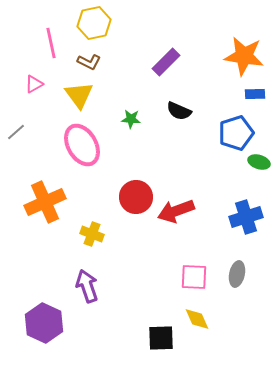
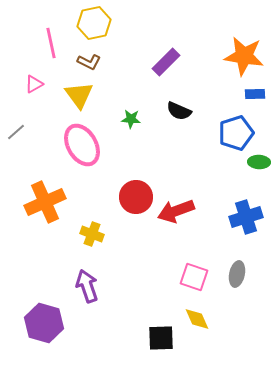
green ellipse: rotated 15 degrees counterclockwise
pink square: rotated 16 degrees clockwise
purple hexagon: rotated 9 degrees counterclockwise
